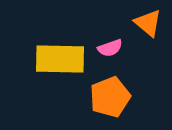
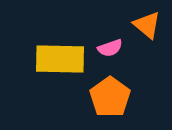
orange triangle: moved 1 px left, 2 px down
orange pentagon: rotated 15 degrees counterclockwise
